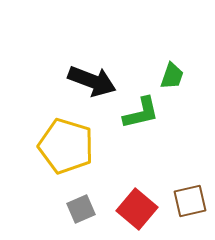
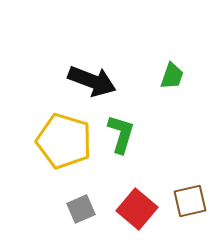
green L-shape: moved 20 px left, 21 px down; rotated 60 degrees counterclockwise
yellow pentagon: moved 2 px left, 5 px up
